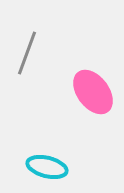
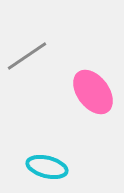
gray line: moved 3 px down; rotated 36 degrees clockwise
